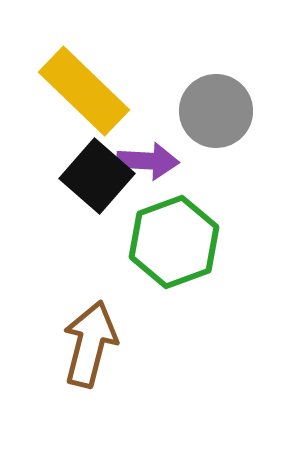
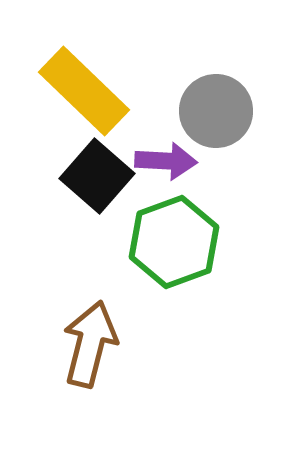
purple arrow: moved 18 px right
